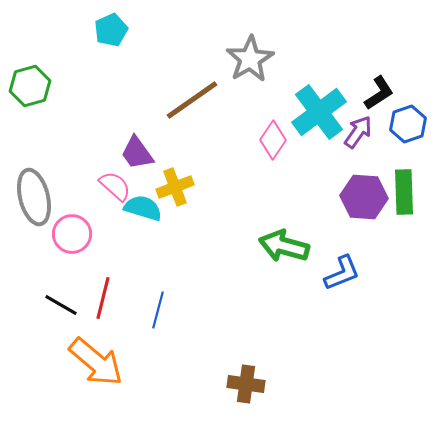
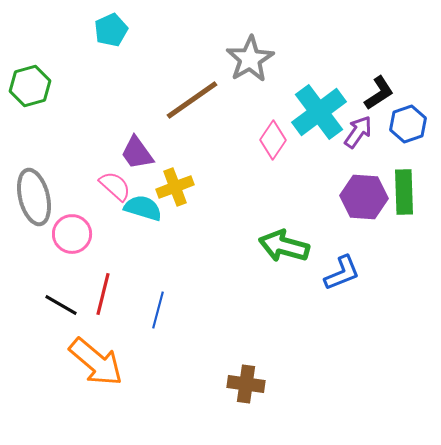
red line: moved 4 px up
